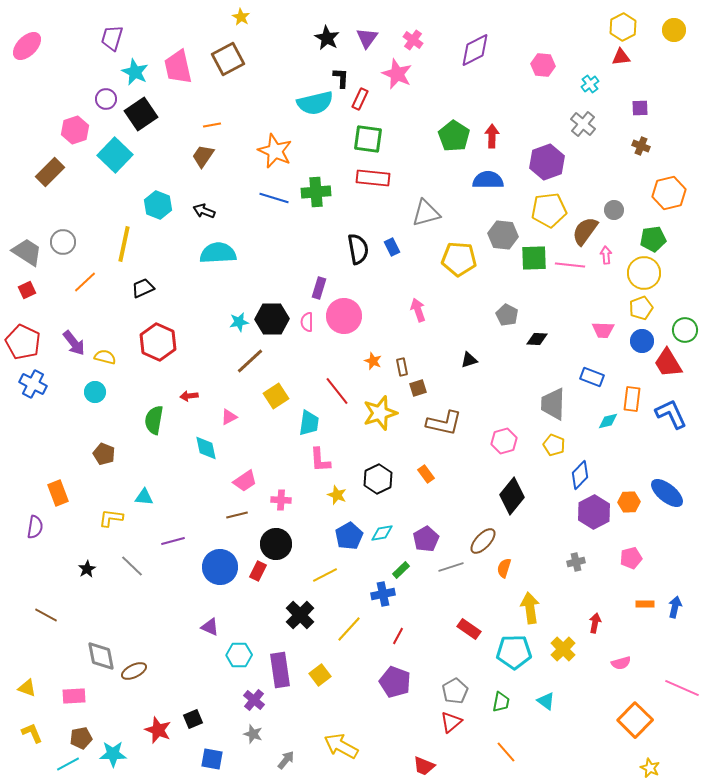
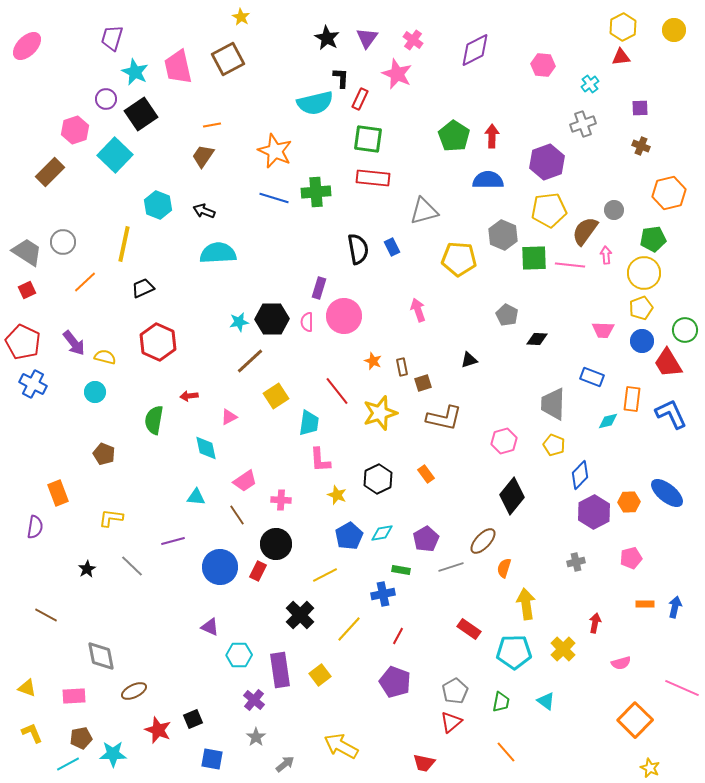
gray cross at (583, 124): rotated 30 degrees clockwise
gray triangle at (426, 213): moved 2 px left, 2 px up
gray hexagon at (503, 235): rotated 16 degrees clockwise
brown square at (418, 388): moved 5 px right, 5 px up
brown L-shape at (444, 423): moved 5 px up
cyan triangle at (144, 497): moved 52 px right
brown line at (237, 515): rotated 70 degrees clockwise
green rectangle at (401, 570): rotated 54 degrees clockwise
yellow arrow at (530, 608): moved 4 px left, 4 px up
brown ellipse at (134, 671): moved 20 px down
gray star at (253, 734): moved 3 px right, 3 px down; rotated 18 degrees clockwise
gray arrow at (286, 760): moved 1 px left, 4 px down; rotated 12 degrees clockwise
red trapezoid at (424, 766): moved 3 px up; rotated 10 degrees counterclockwise
